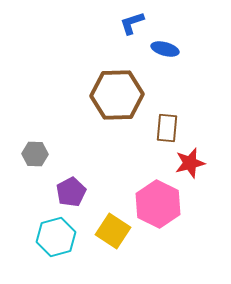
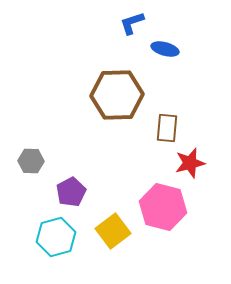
gray hexagon: moved 4 px left, 7 px down
pink hexagon: moved 5 px right, 3 px down; rotated 12 degrees counterclockwise
yellow square: rotated 20 degrees clockwise
